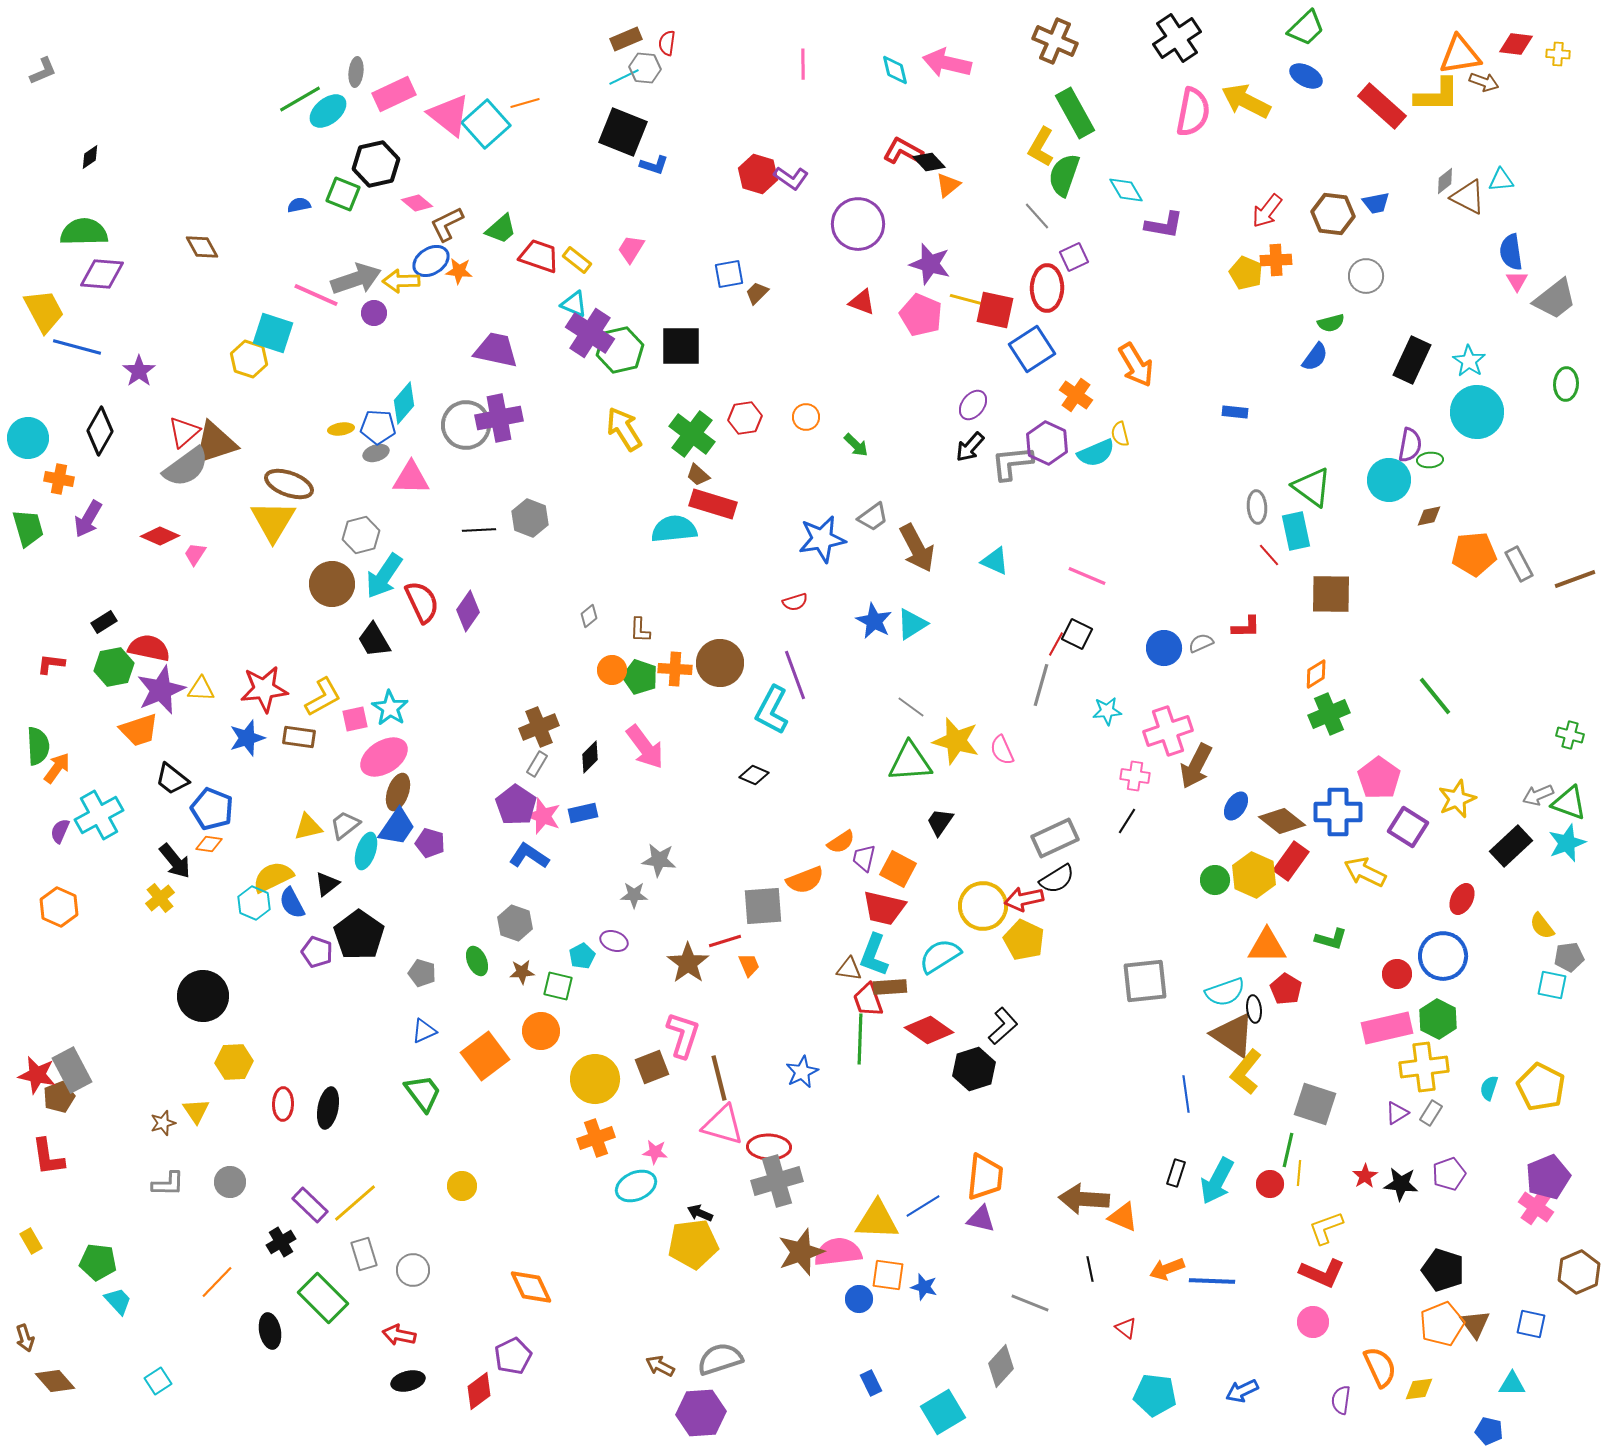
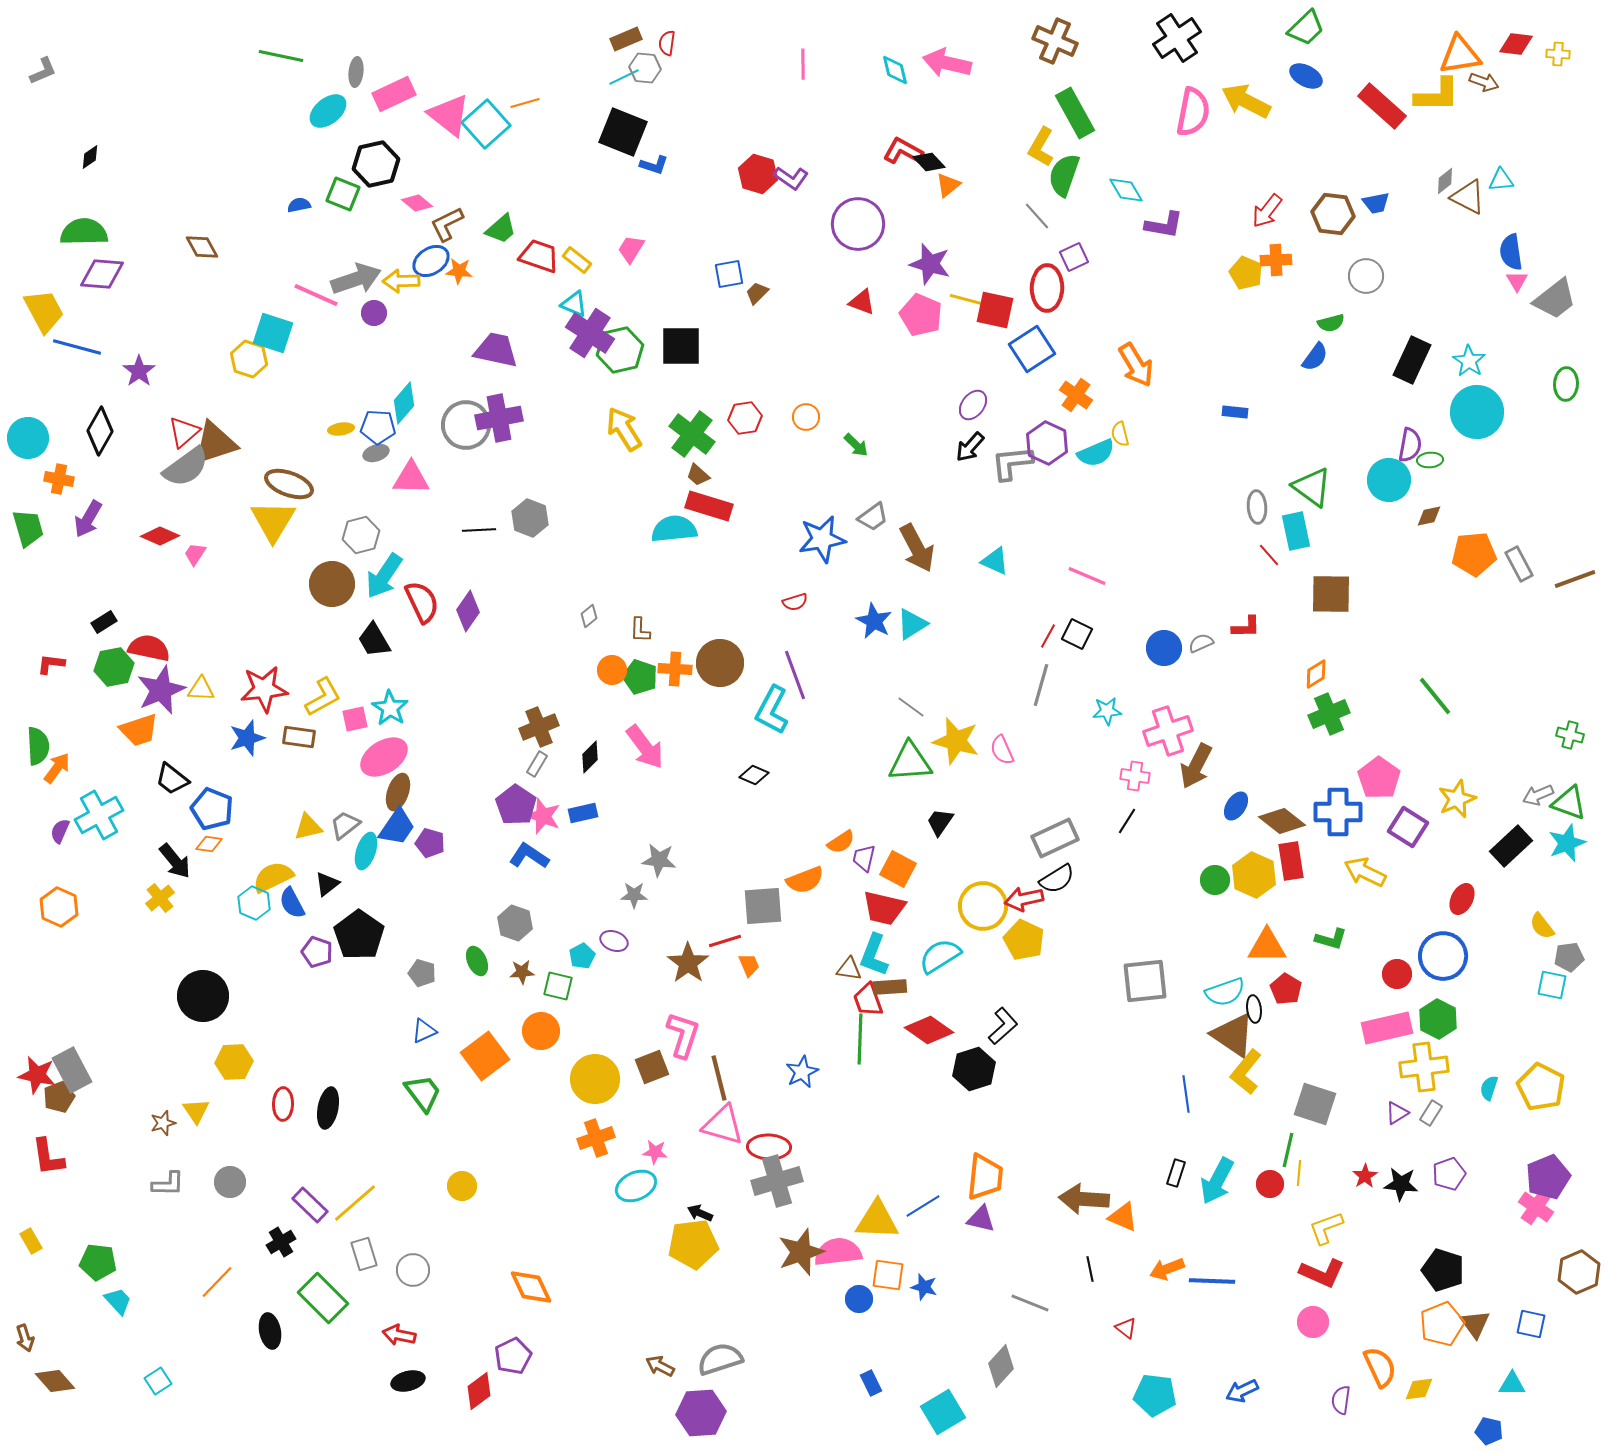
green line at (300, 99): moved 19 px left, 43 px up; rotated 42 degrees clockwise
red rectangle at (713, 504): moved 4 px left, 2 px down
red line at (1056, 644): moved 8 px left, 8 px up
red rectangle at (1291, 861): rotated 45 degrees counterclockwise
